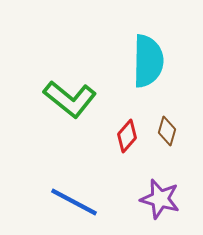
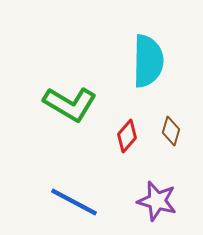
green L-shape: moved 5 px down; rotated 8 degrees counterclockwise
brown diamond: moved 4 px right
purple star: moved 3 px left, 2 px down
